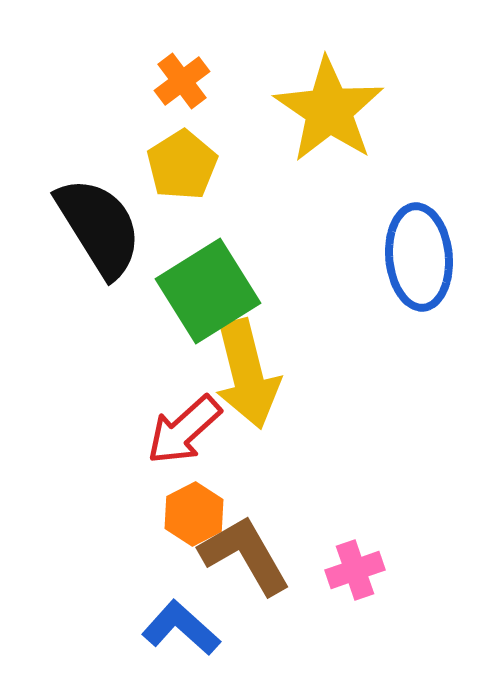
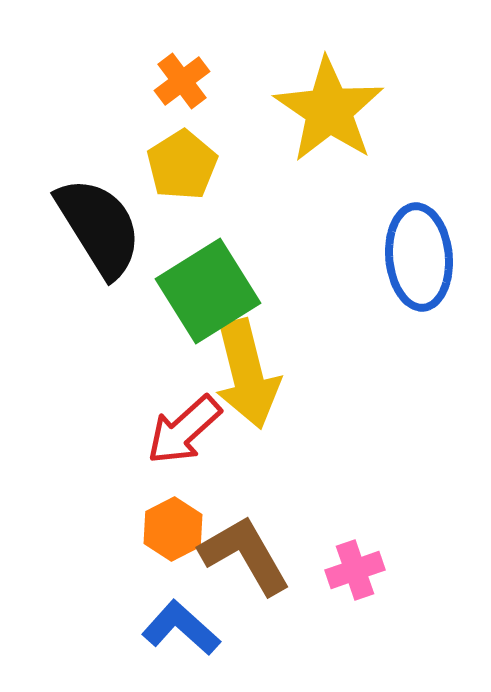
orange hexagon: moved 21 px left, 15 px down
